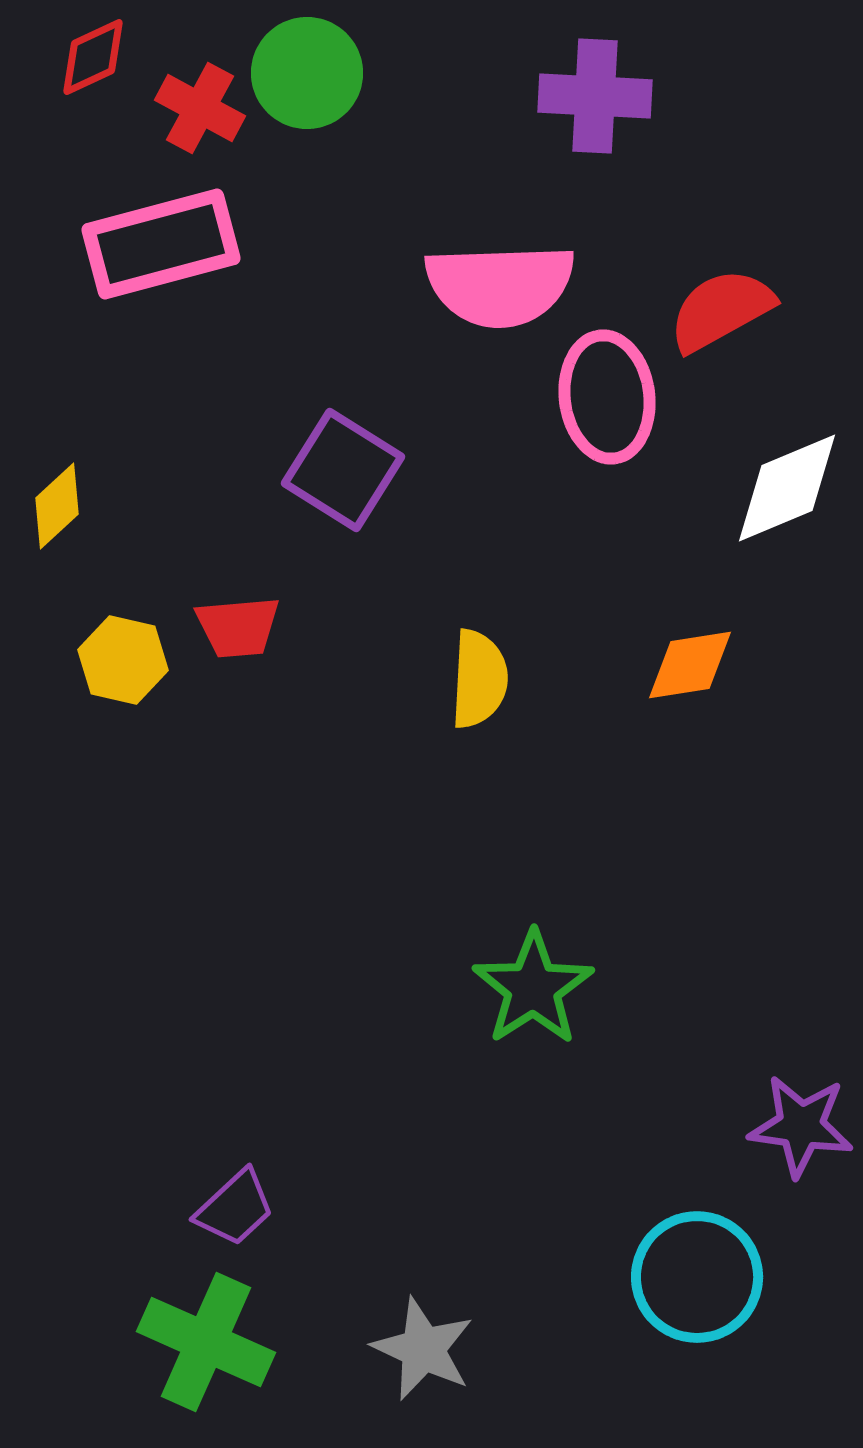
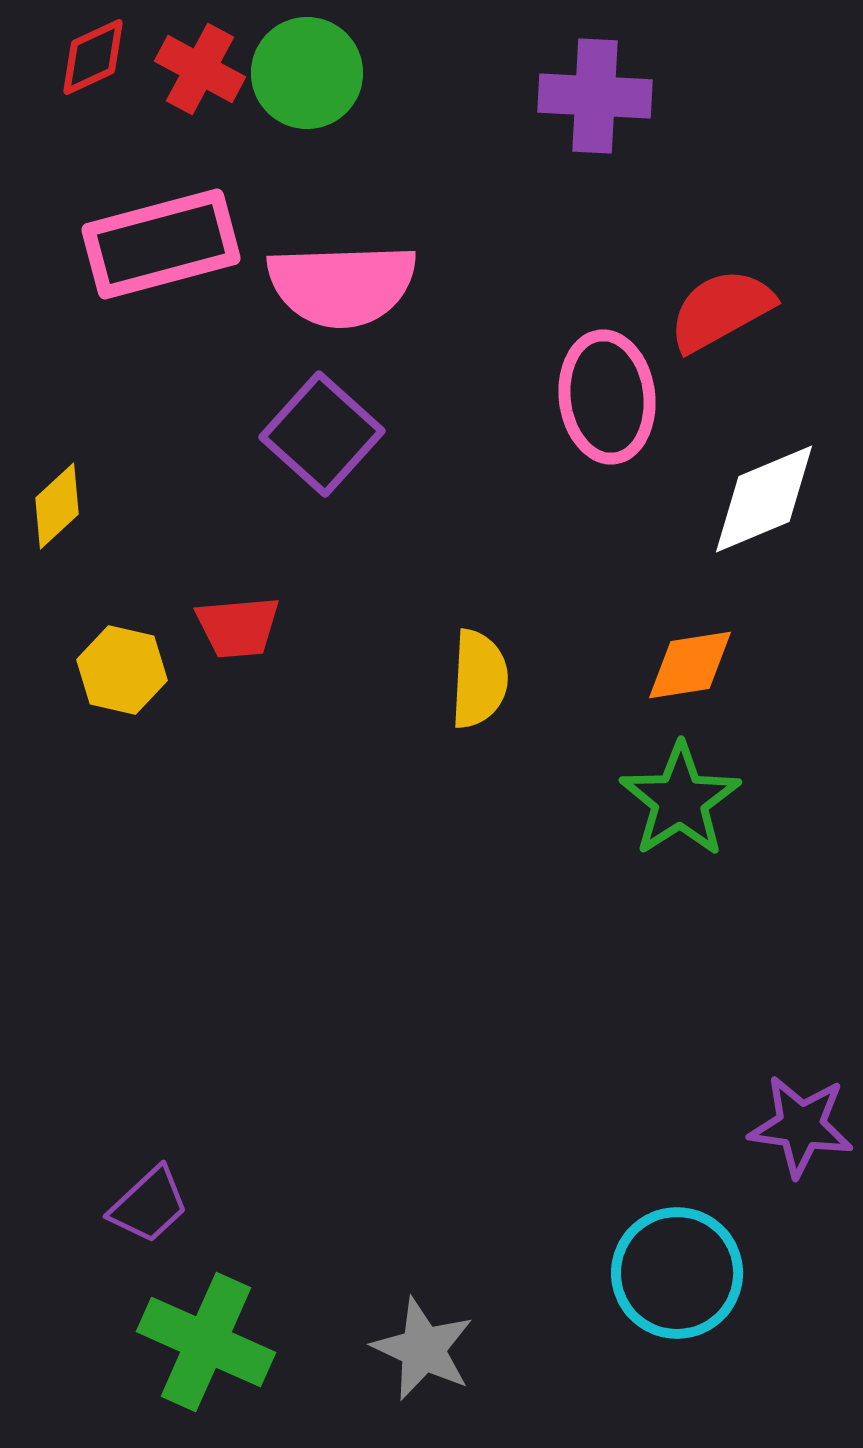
red cross: moved 39 px up
pink semicircle: moved 158 px left
purple square: moved 21 px left, 36 px up; rotated 10 degrees clockwise
white diamond: moved 23 px left, 11 px down
yellow hexagon: moved 1 px left, 10 px down
green star: moved 147 px right, 188 px up
purple trapezoid: moved 86 px left, 3 px up
cyan circle: moved 20 px left, 4 px up
